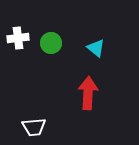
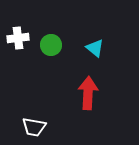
green circle: moved 2 px down
cyan triangle: moved 1 px left
white trapezoid: rotated 15 degrees clockwise
